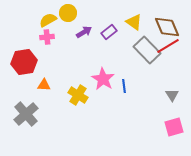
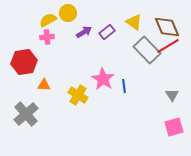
purple rectangle: moved 2 px left
